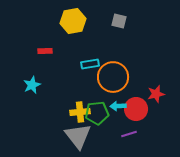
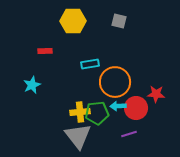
yellow hexagon: rotated 10 degrees clockwise
orange circle: moved 2 px right, 5 px down
red star: rotated 18 degrees clockwise
red circle: moved 1 px up
